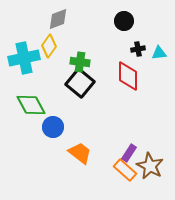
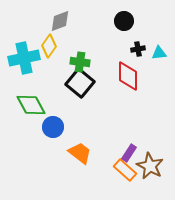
gray diamond: moved 2 px right, 2 px down
